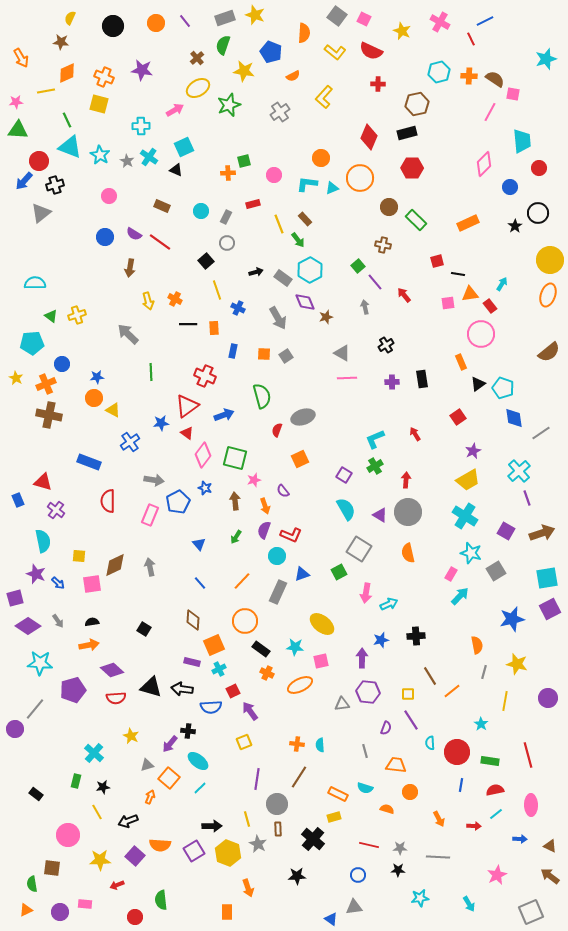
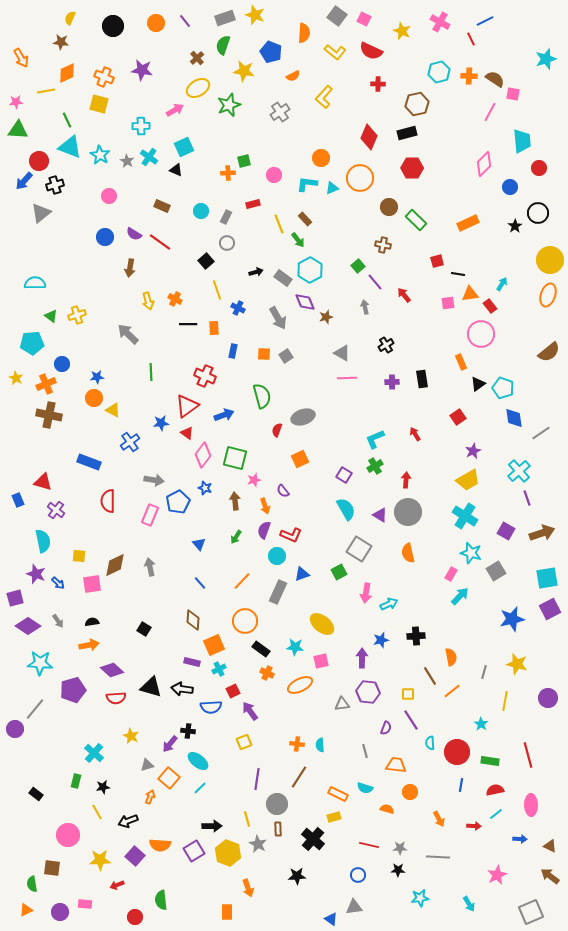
orange semicircle at (477, 645): moved 26 px left, 12 px down
